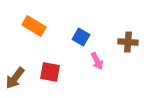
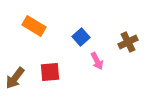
blue square: rotated 18 degrees clockwise
brown cross: rotated 30 degrees counterclockwise
red square: rotated 15 degrees counterclockwise
